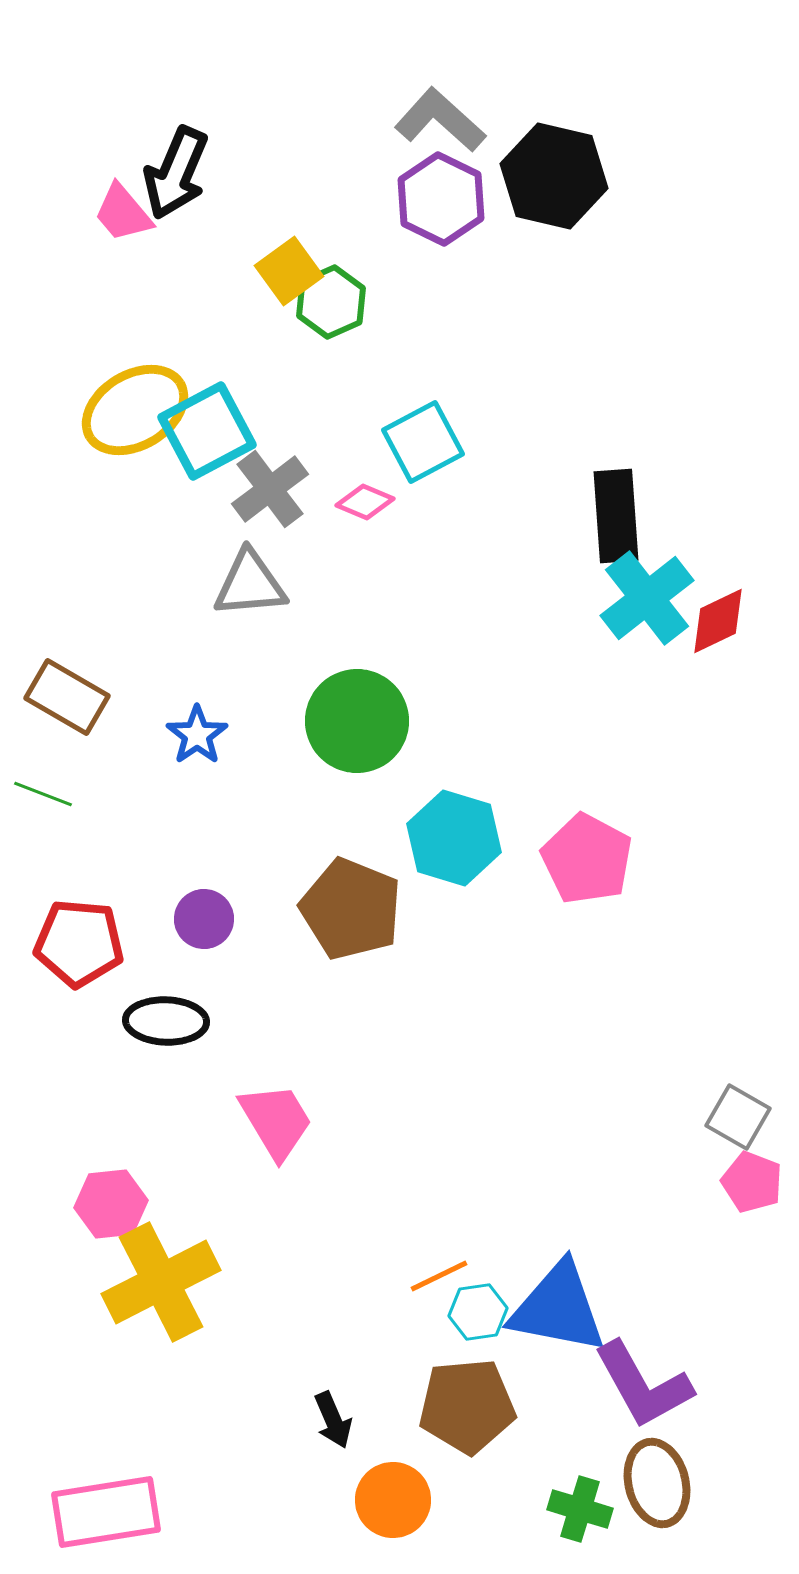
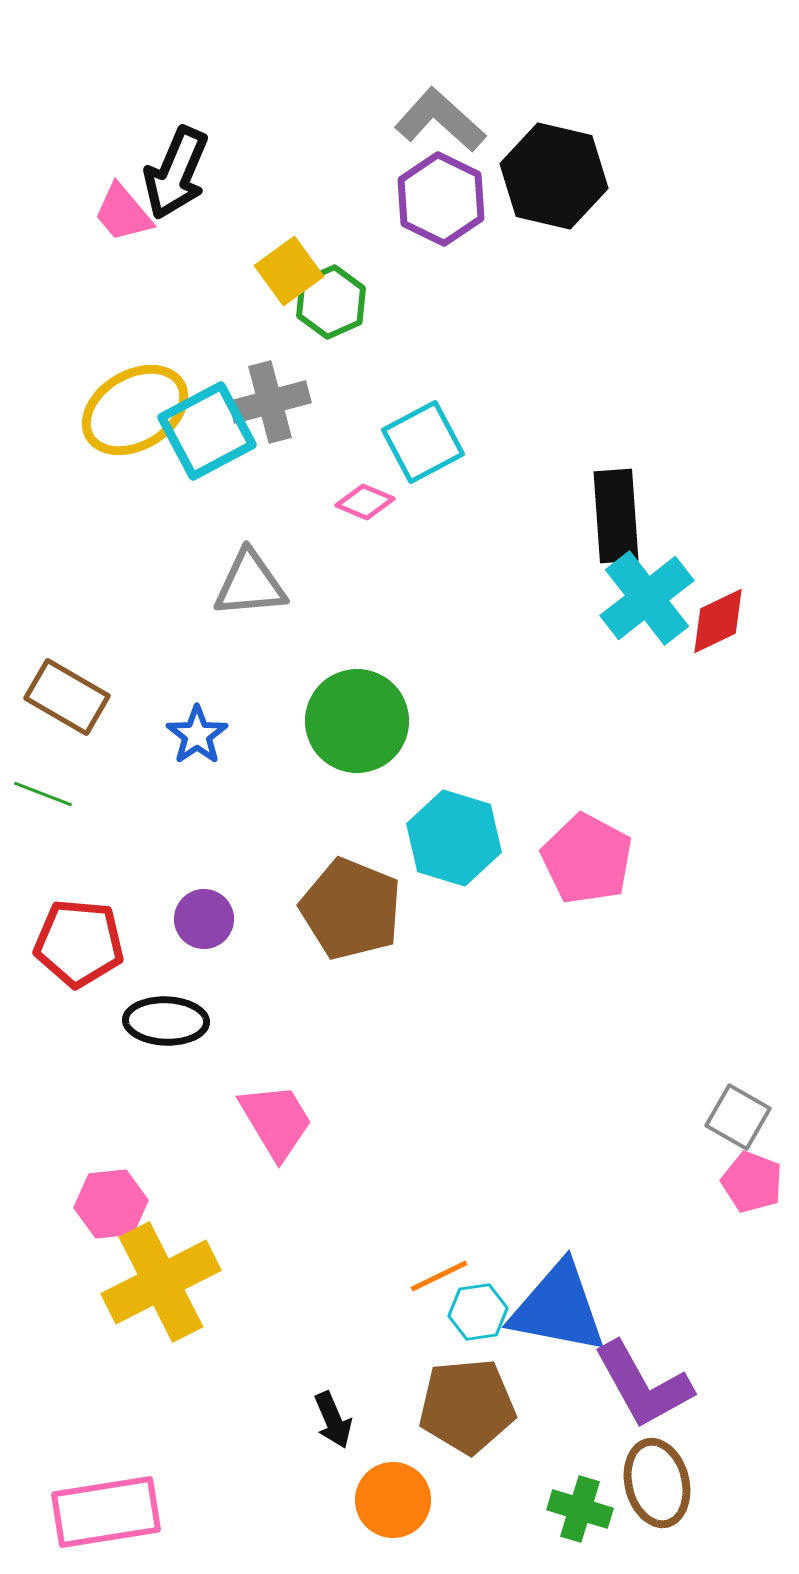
gray cross at (270, 489): moved 87 px up; rotated 22 degrees clockwise
